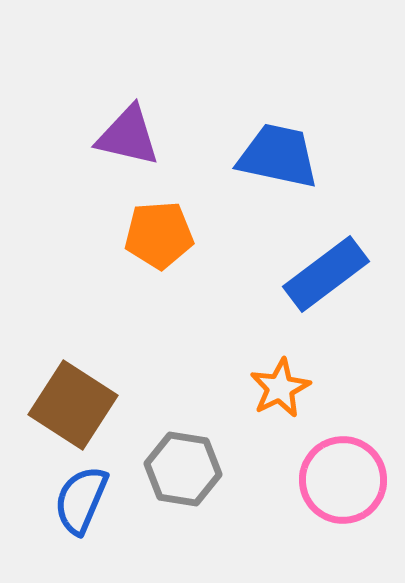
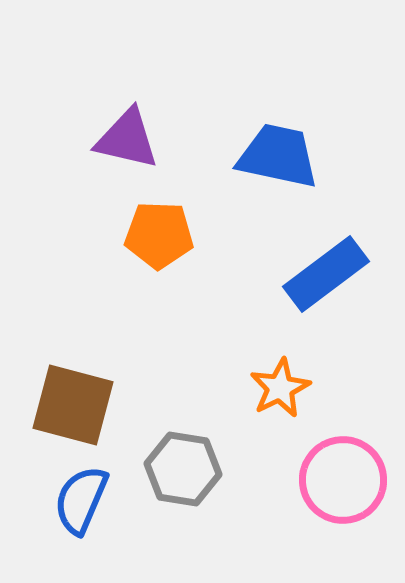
purple triangle: moved 1 px left, 3 px down
orange pentagon: rotated 6 degrees clockwise
brown square: rotated 18 degrees counterclockwise
